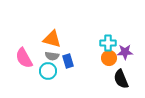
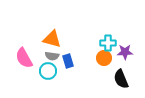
orange circle: moved 5 px left
